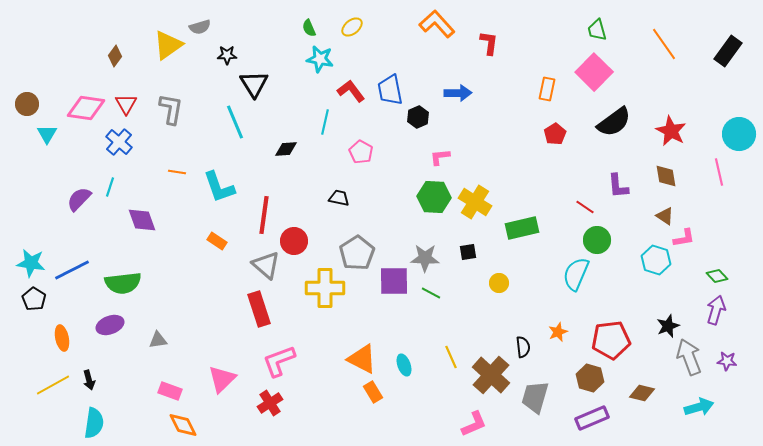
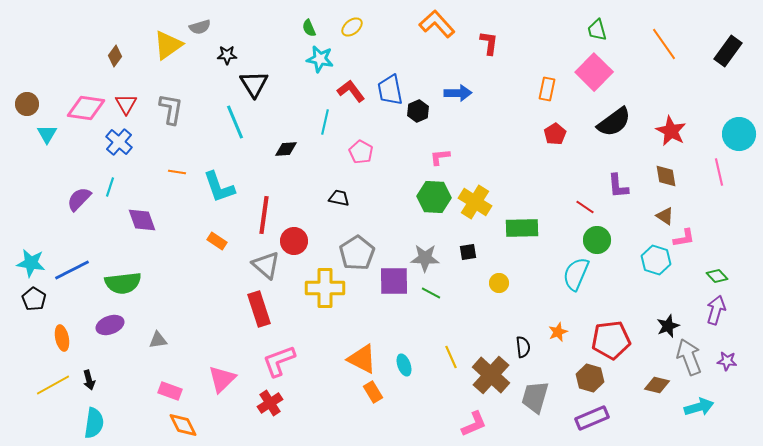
black hexagon at (418, 117): moved 6 px up
green rectangle at (522, 228): rotated 12 degrees clockwise
brown diamond at (642, 393): moved 15 px right, 8 px up
